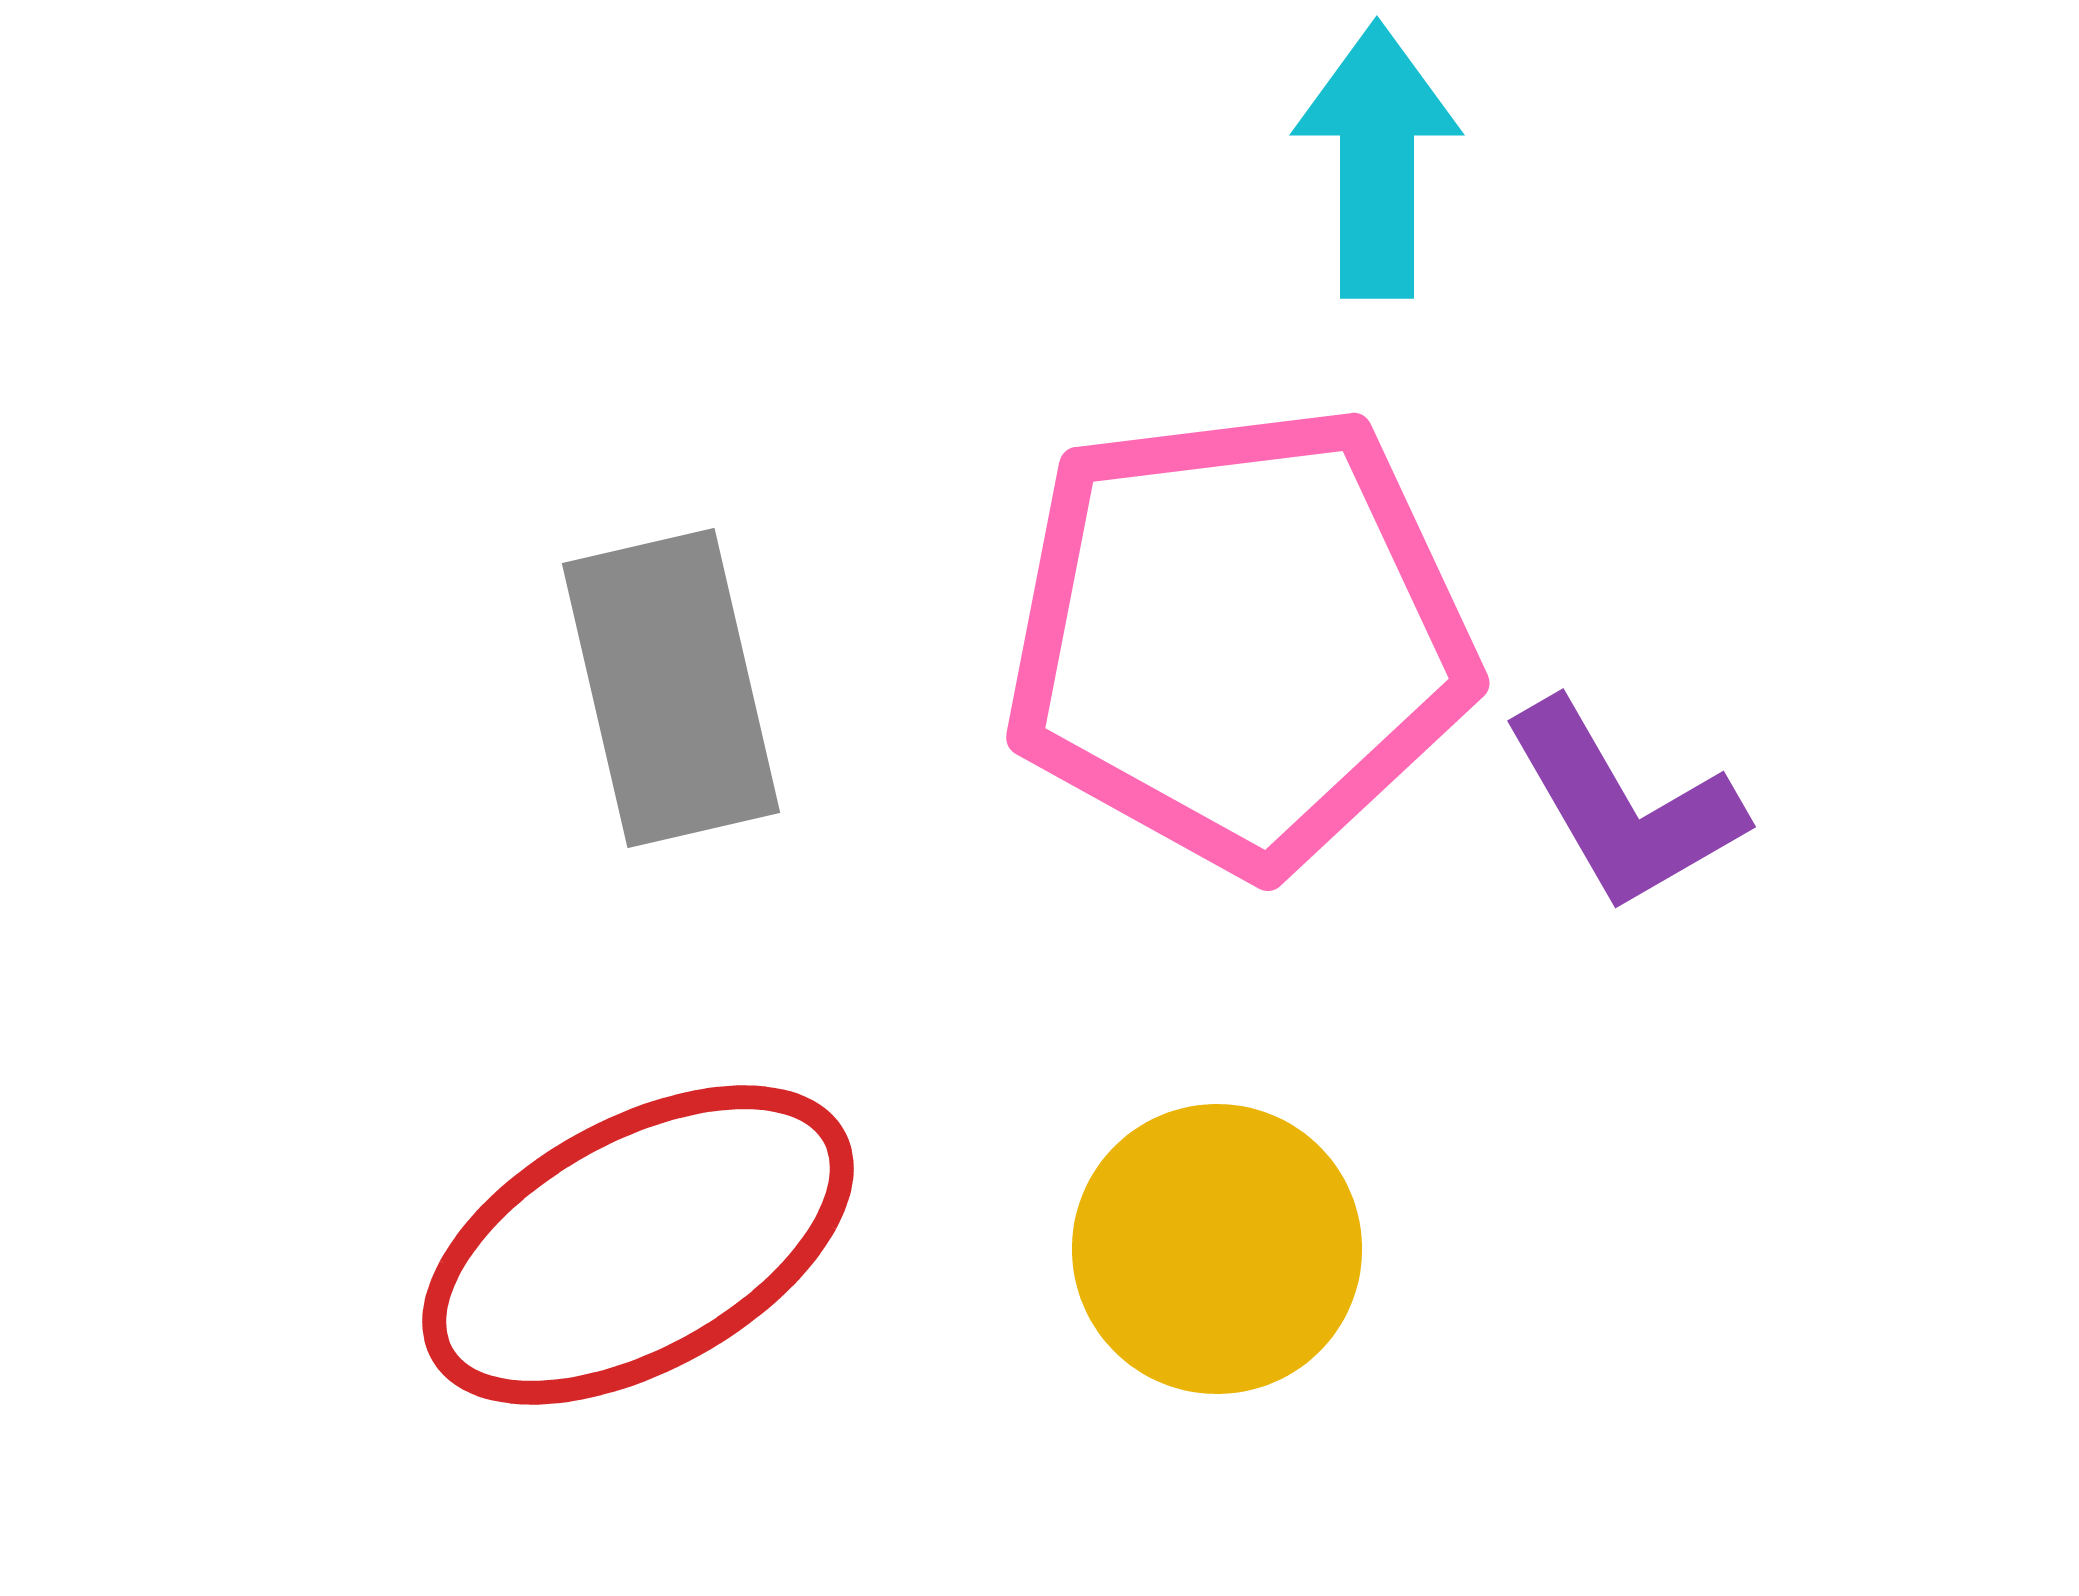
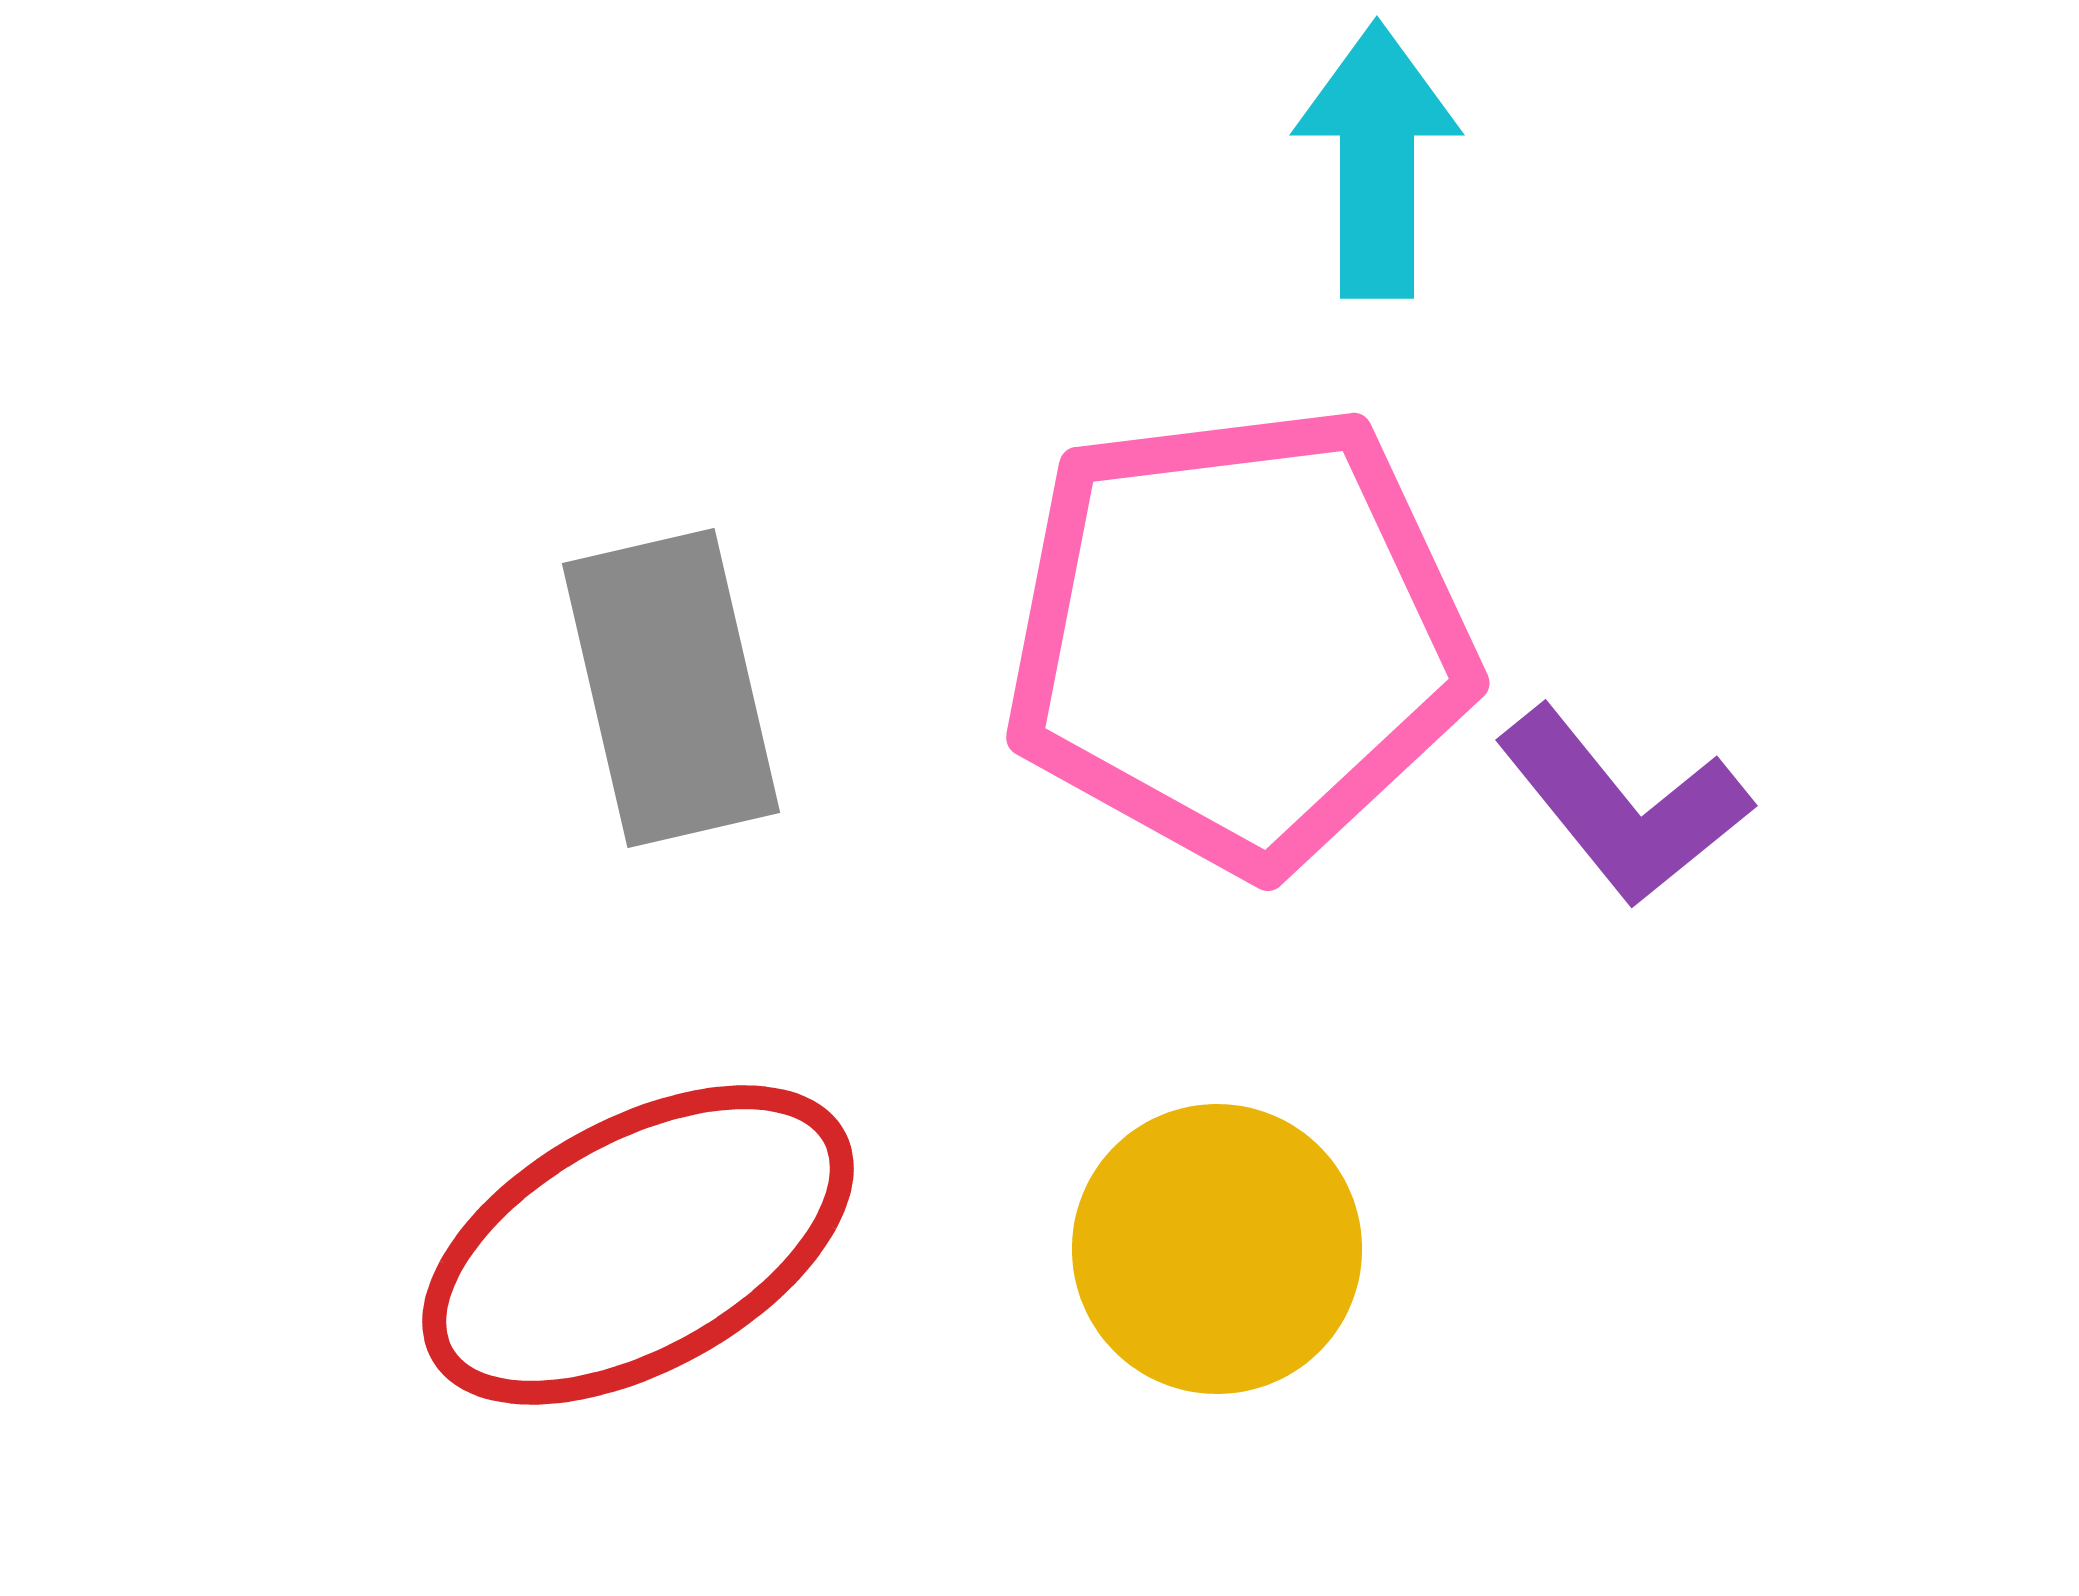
purple L-shape: rotated 9 degrees counterclockwise
